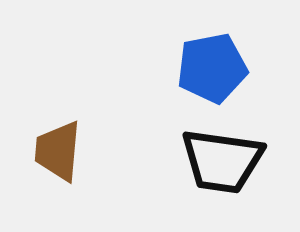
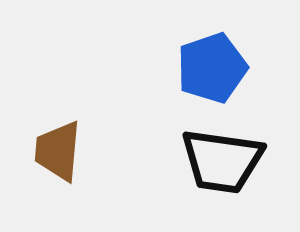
blue pentagon: rotated 8 degrees counterclockwise
